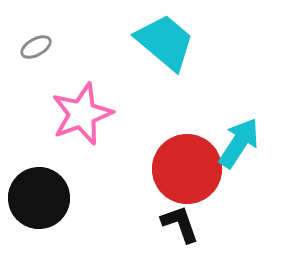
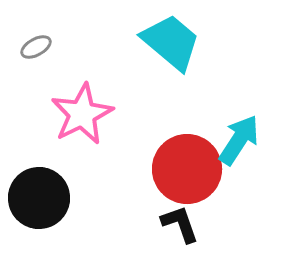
cyan trapezoid: moved 6 px right
pink star: rotated 6 degrees counterclockwise
cyan arrow: moved 3 px up
